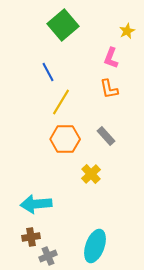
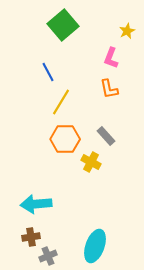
yellow cross: moved 12 px up; rotated 18 degrees counterclockwise
